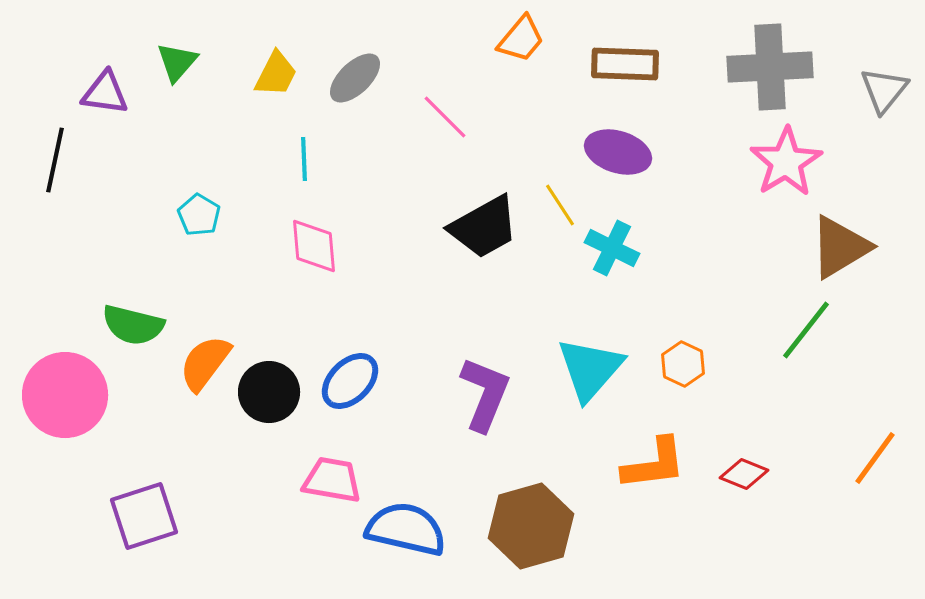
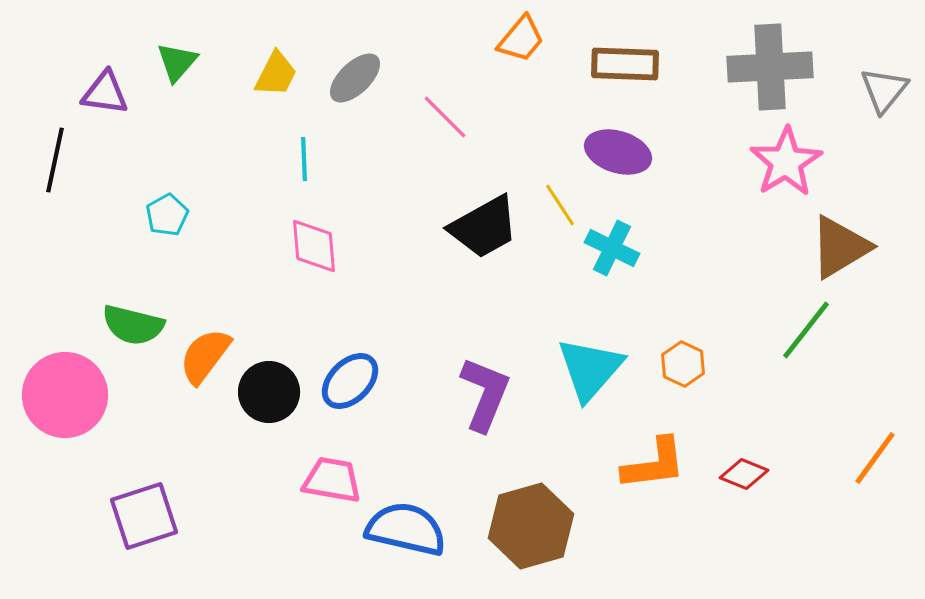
cyan pentagon: moved 32 px left; rotated 12 degrees clockwise
orange semicircle: moved 7 px up
